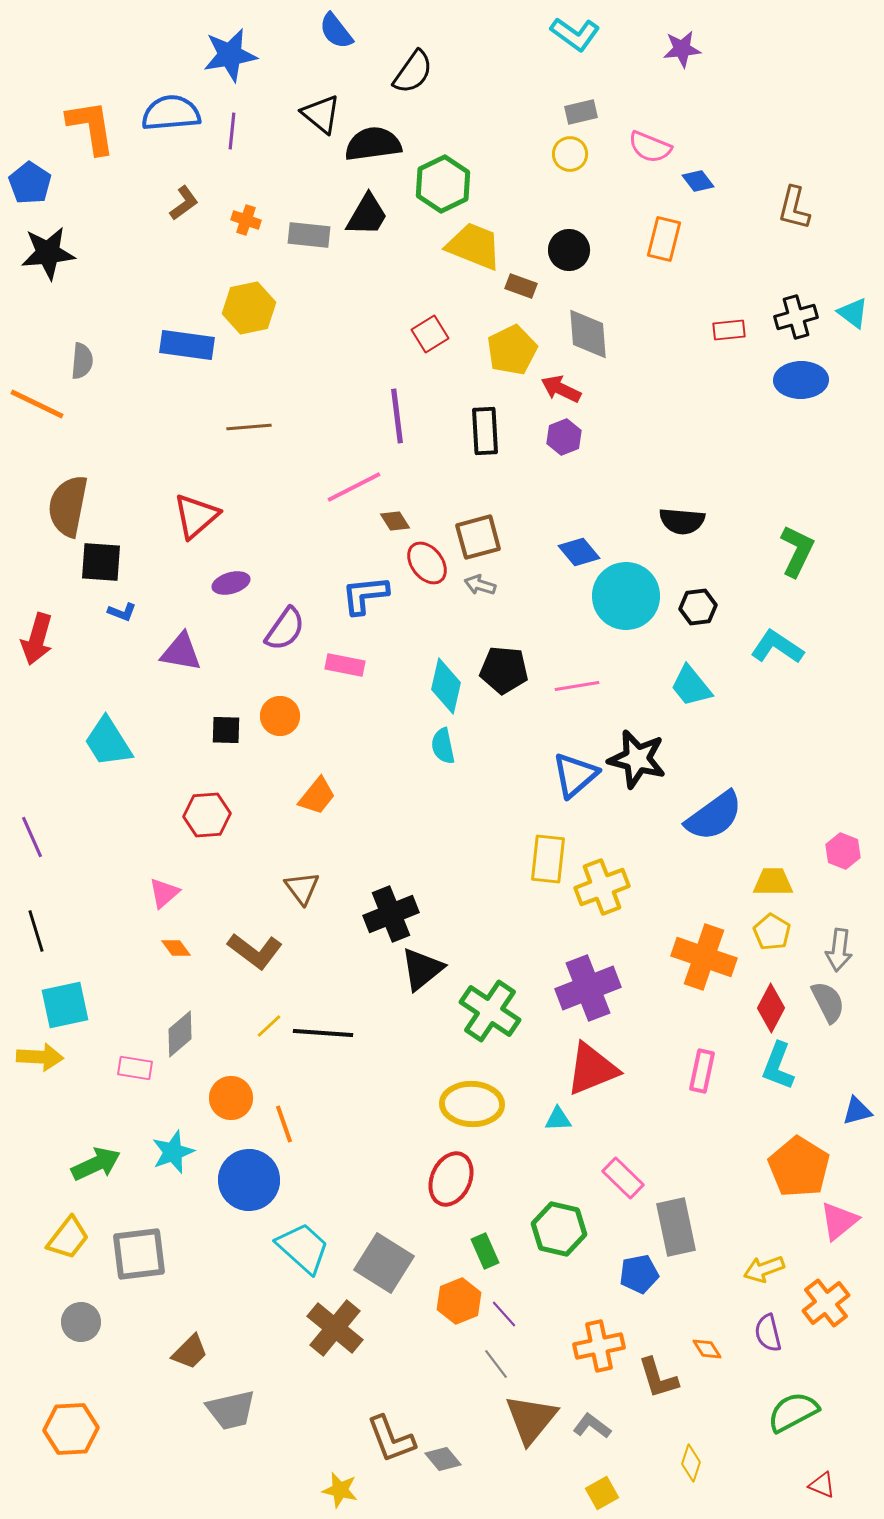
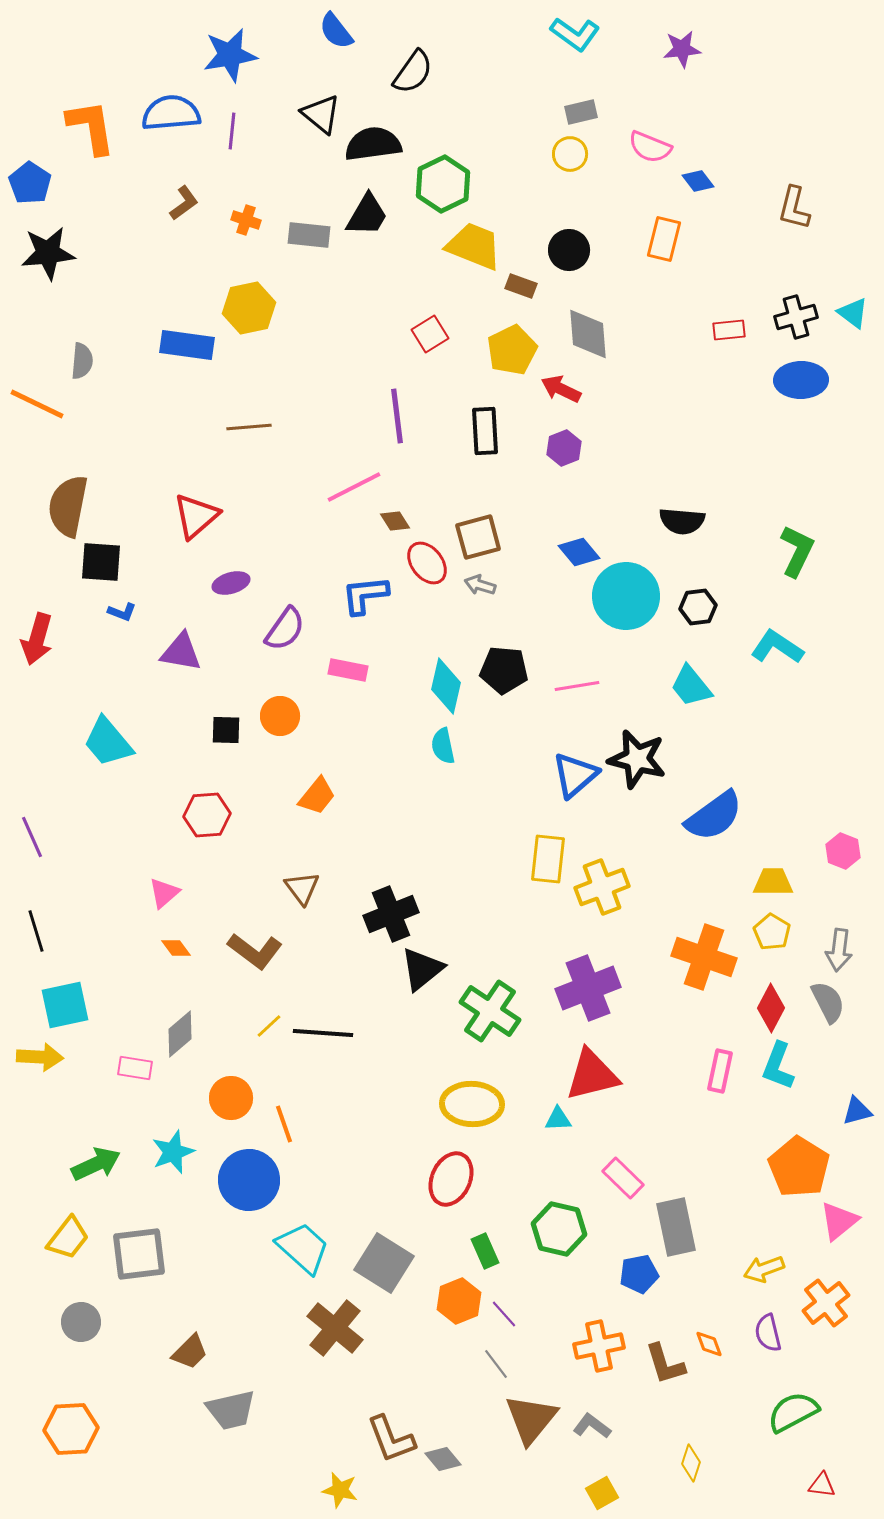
purple hexagon at (564, 437): moved 11 px down
pink rectangle at (345, 665): moved 3 px right, 5 px down
cyan trapezoid at (108, 742): rotated 8 degrees counterclockwise
red triangle at (592, 1069): moved 6 px down; rotated 8 degrees clockwise
pink rectangle at (702, 1071): moved 18 px right
orange diamond at (707, 1349): moved 2 px right, 5 px up; rotated 12 degrees clockwise
brown L-shape at (658, 1378): moved 7 px right, 14 px up
red triangle at (822, 1485): rotated 16 degrees counterclockwise
